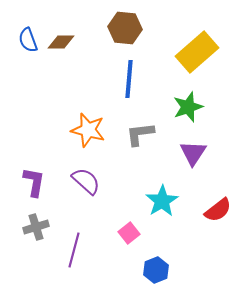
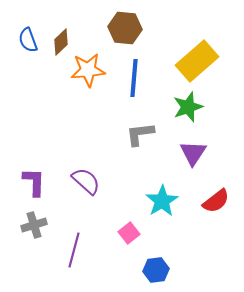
brown diamond: rotated 44 degrees counterclockwise
yellow rectangle: moved 9 px down
blue line: moved 5 px right, 1 px up
orange star: moved 60 px up; rotated 20 degrees counterclockwise
purple L-shape: rotated 8 degrees counterclockwise
red semicircle: moved 2 px left, 9 px up
gray cross: moved 2 px left, 2 px up
blue hexagon: rotated 15 degrees clockwise
